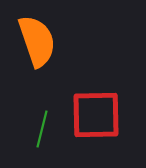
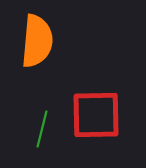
orange semicircle: rotated 24 degrees clockwise
